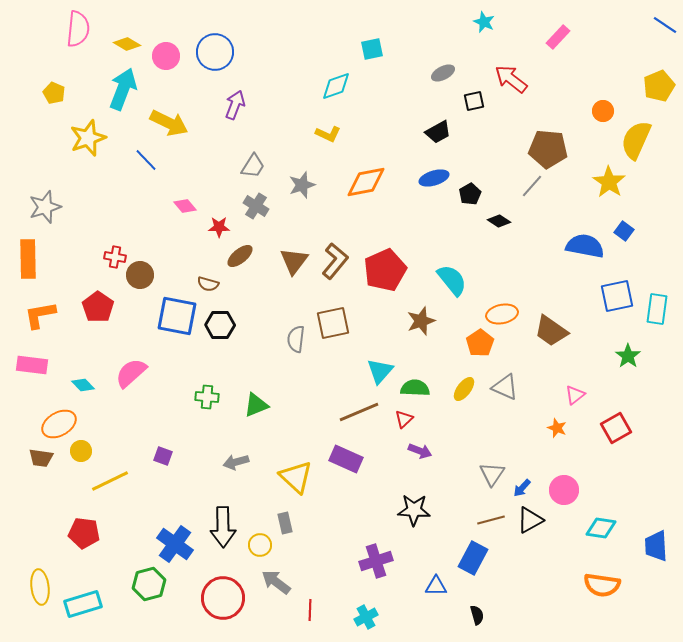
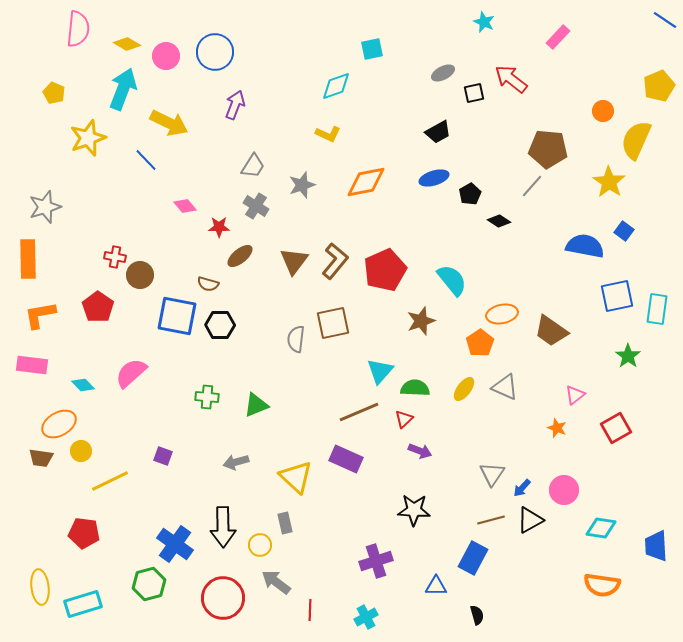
blue line at (665, 25): moved 5 px up
black square at (474, 101): moved 8 px up
